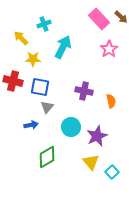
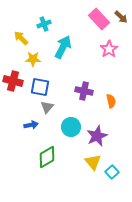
yellow triangle: moved 2 px right
